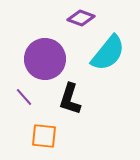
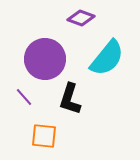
cyan semicircle: moved 1 px left, 5 px down
